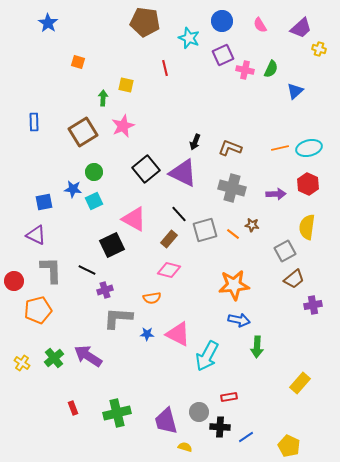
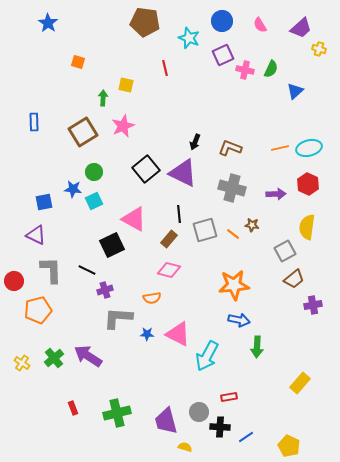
black line at (179, 214): rotated 36 degrees clockwise
